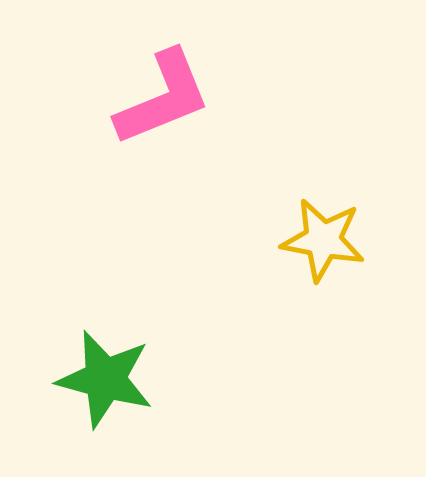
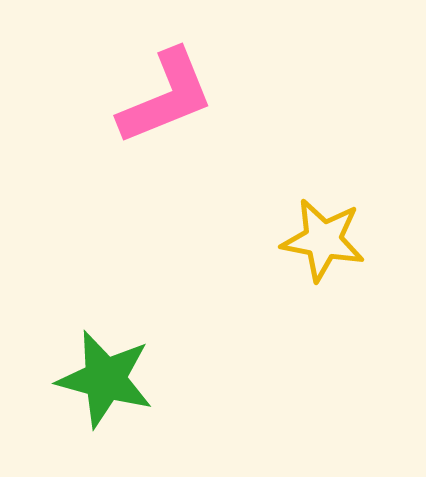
pink L-shape: moved 3 px right, 1 px up
